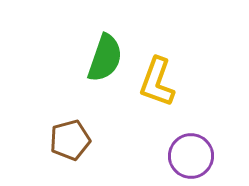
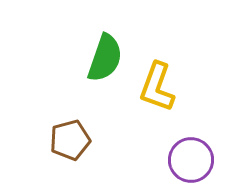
yellow L-shape: moved 5 px down
purple circle: moved 4 px down
